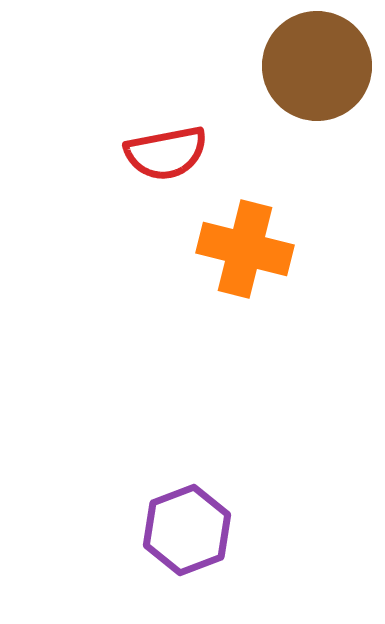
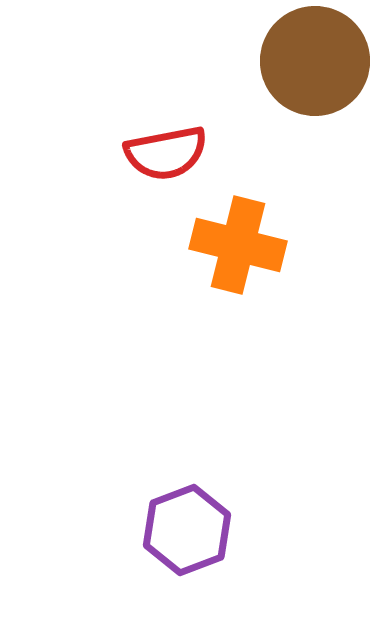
brown circle: moved 2 px left, 5 px up
orange cross: moved 7 px left, 4 px up
